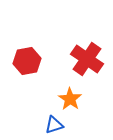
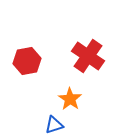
red cross: moved 1 px right, 3 px up
